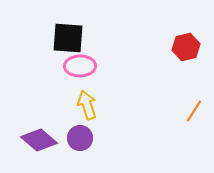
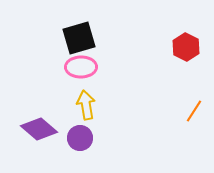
black square: moved 11 px right; rotated 20 degrees counterclockwise
red hexagon: rotated 20 degrees counterclockwise
pink ellipse: moved 1 px right, 1 px down
yellow arrow: moved 1 px left; rotated 8 degrees clockwise
purple diamond: moved 11 px up
